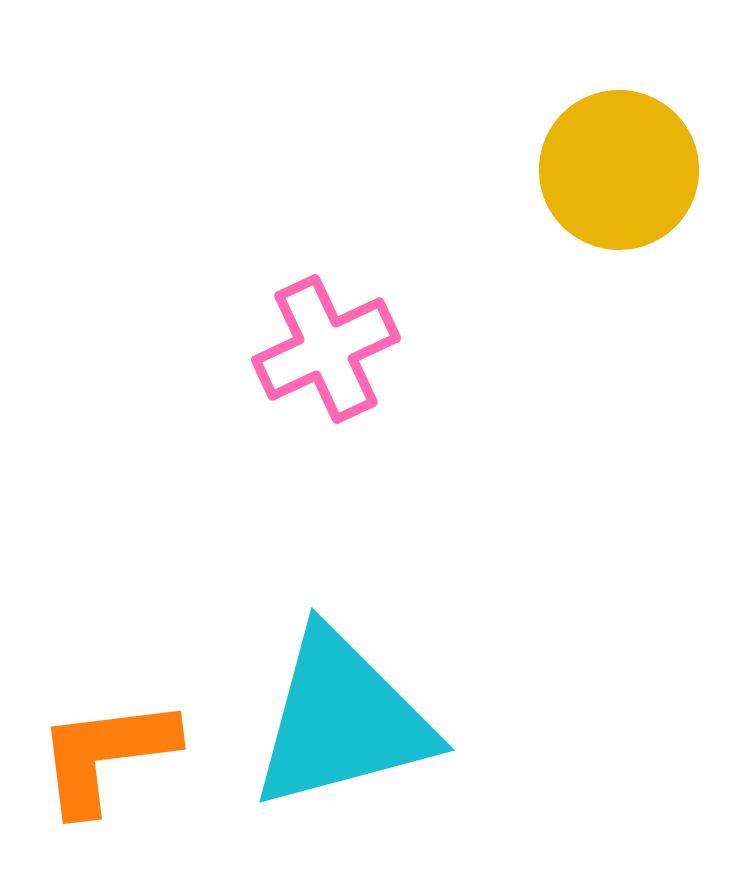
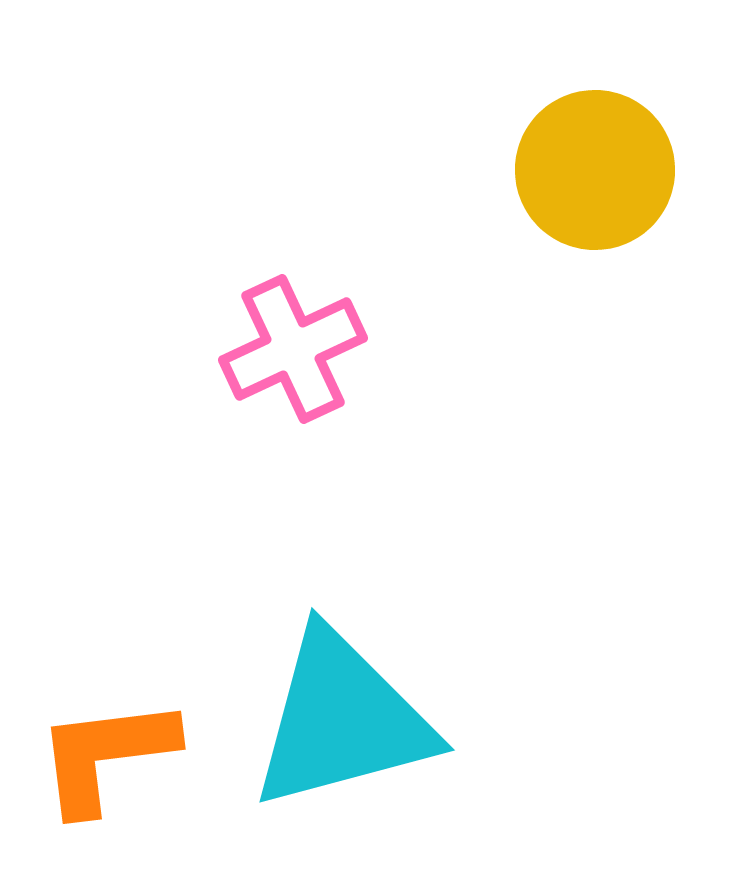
yellow circle: moved 24 px left
pink cross: moved 33 px left
